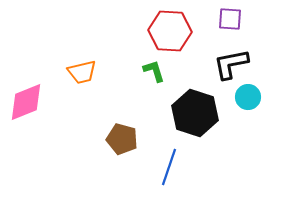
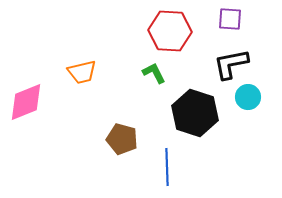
green L-shape: moved 2 px down; rotated 10 degrees counterclockwise
blue line: moved 2 px left; rotated 21 degrees counterclockwise
